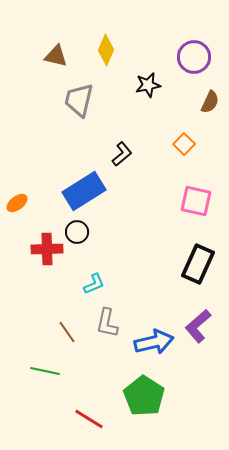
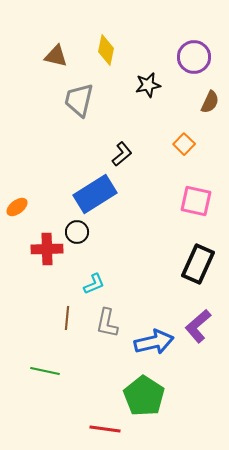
yellow diamond: rotated 12 degrees counterclockwise
blue rectangle: moved 11 px right, 3 px down
orange ellipse: moved 4 px down
brown line: moved 14 px up; rotated 40 degrees clockwise
red line: moved 16 px right, 10 px down; rotated 24 degrees counterclockwise
